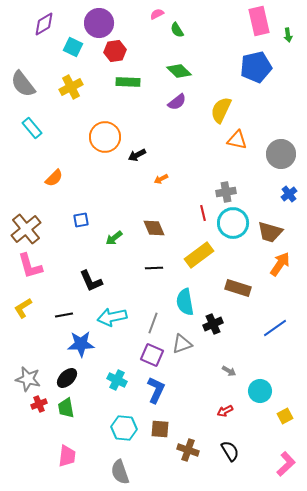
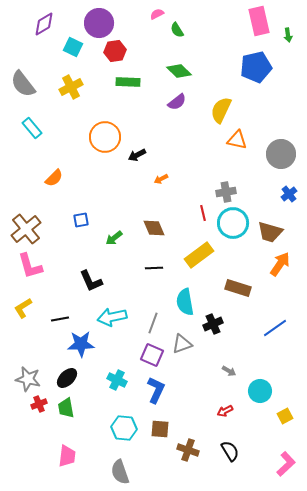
black line at (64, 315): moved 4 px left, 4 px down
